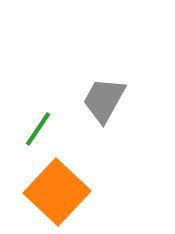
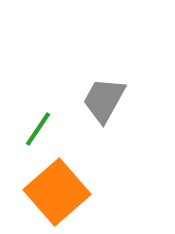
orange square: rotated 6 degrees clockwise
